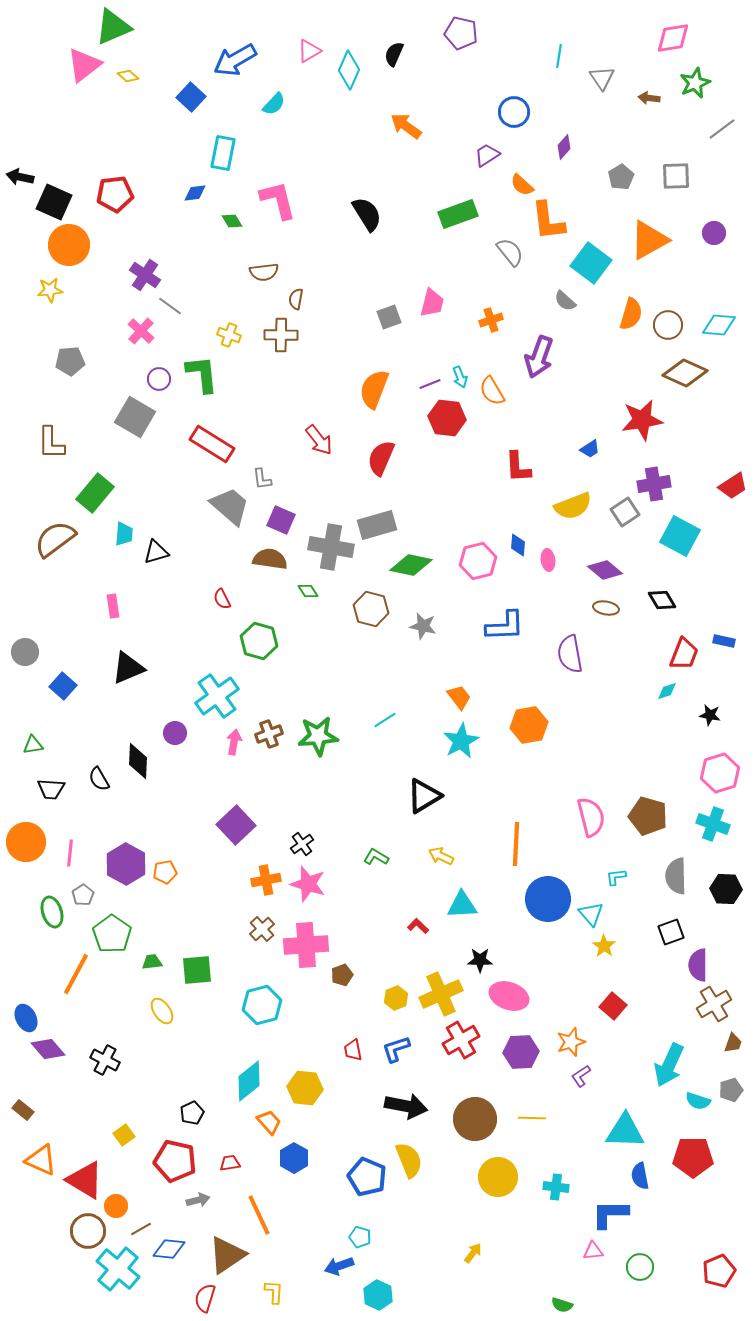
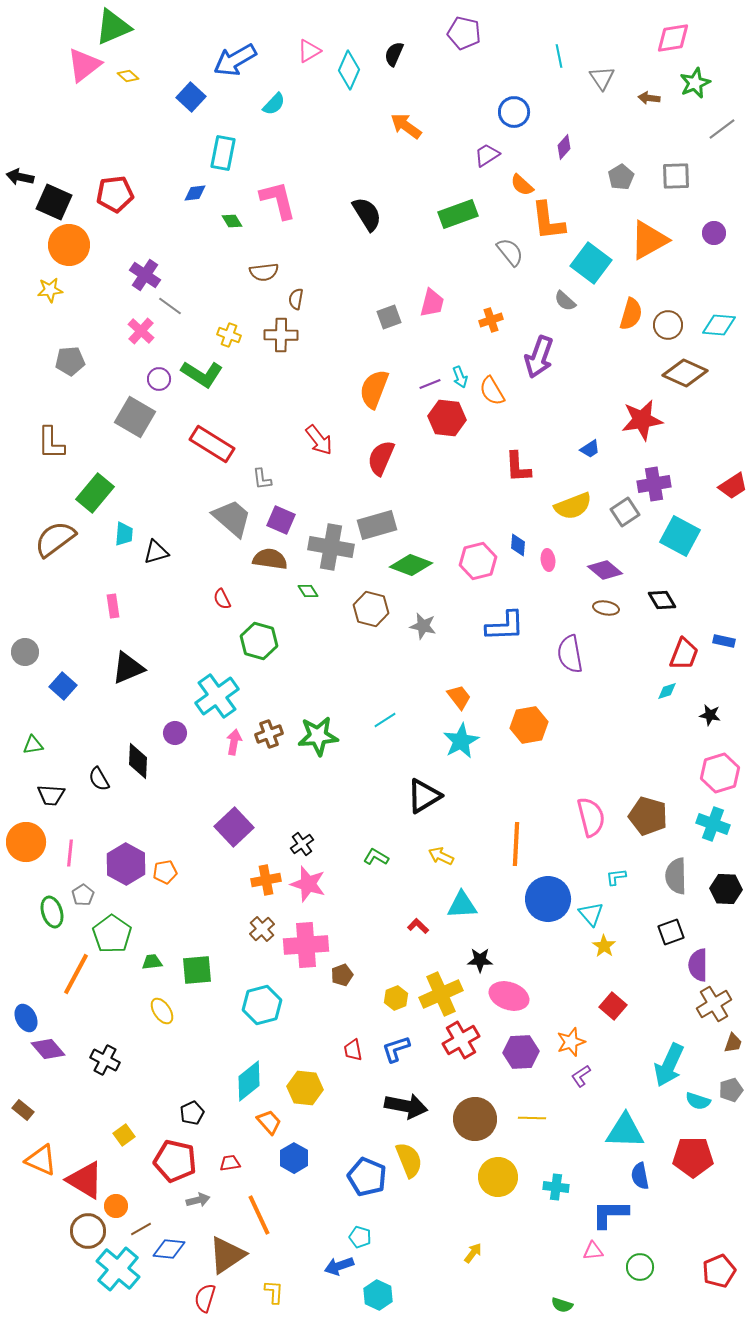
purple pentagon at (461, 33): moved 3 px right
cyan line at (559, 56): rotated 20 degrees counterclockwise
green L-shape at (202, 374): rotated 129 degrees clockwise
gray trapezoid at (230, 506): moved 2 px right, 12 px down
green diamond at (411, 565): rotated 9 degrees clockwise
black trapezoid at (51, 789): moved 6 px down
purple square at (236, 825): moved 2 px left, 2 px down
